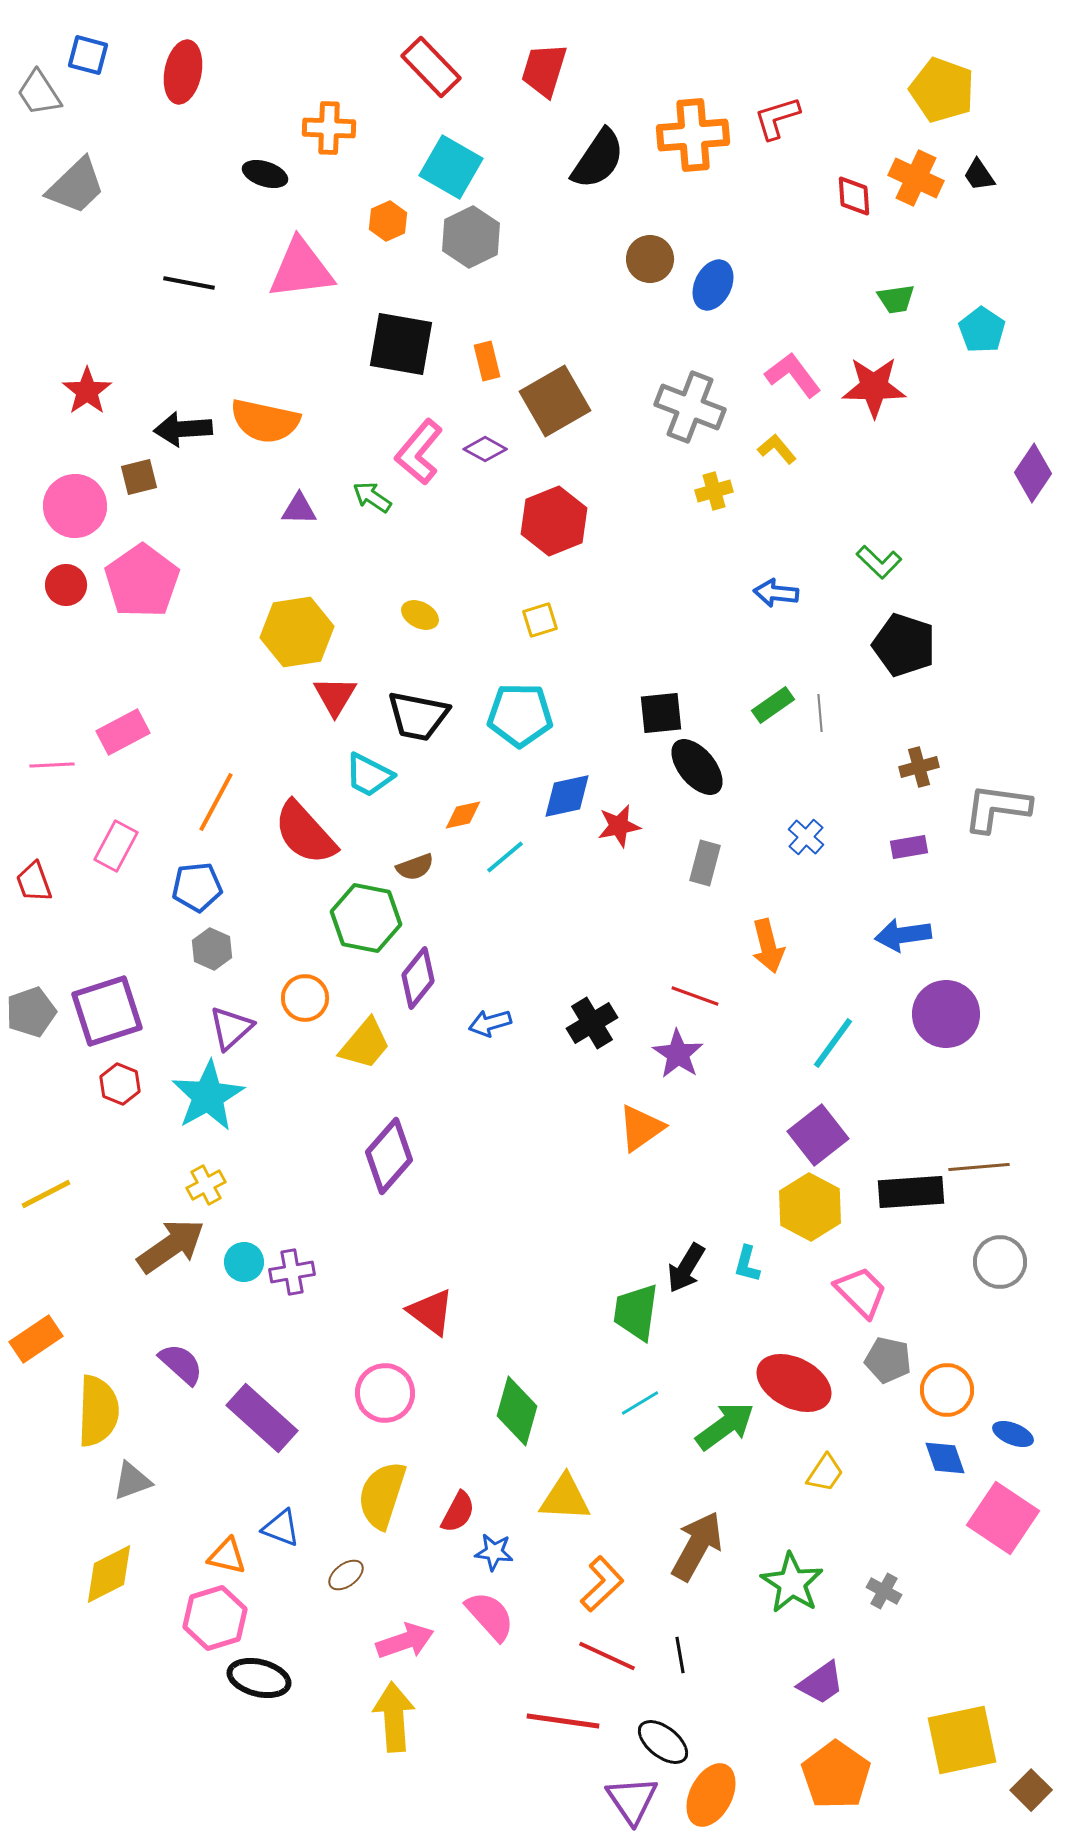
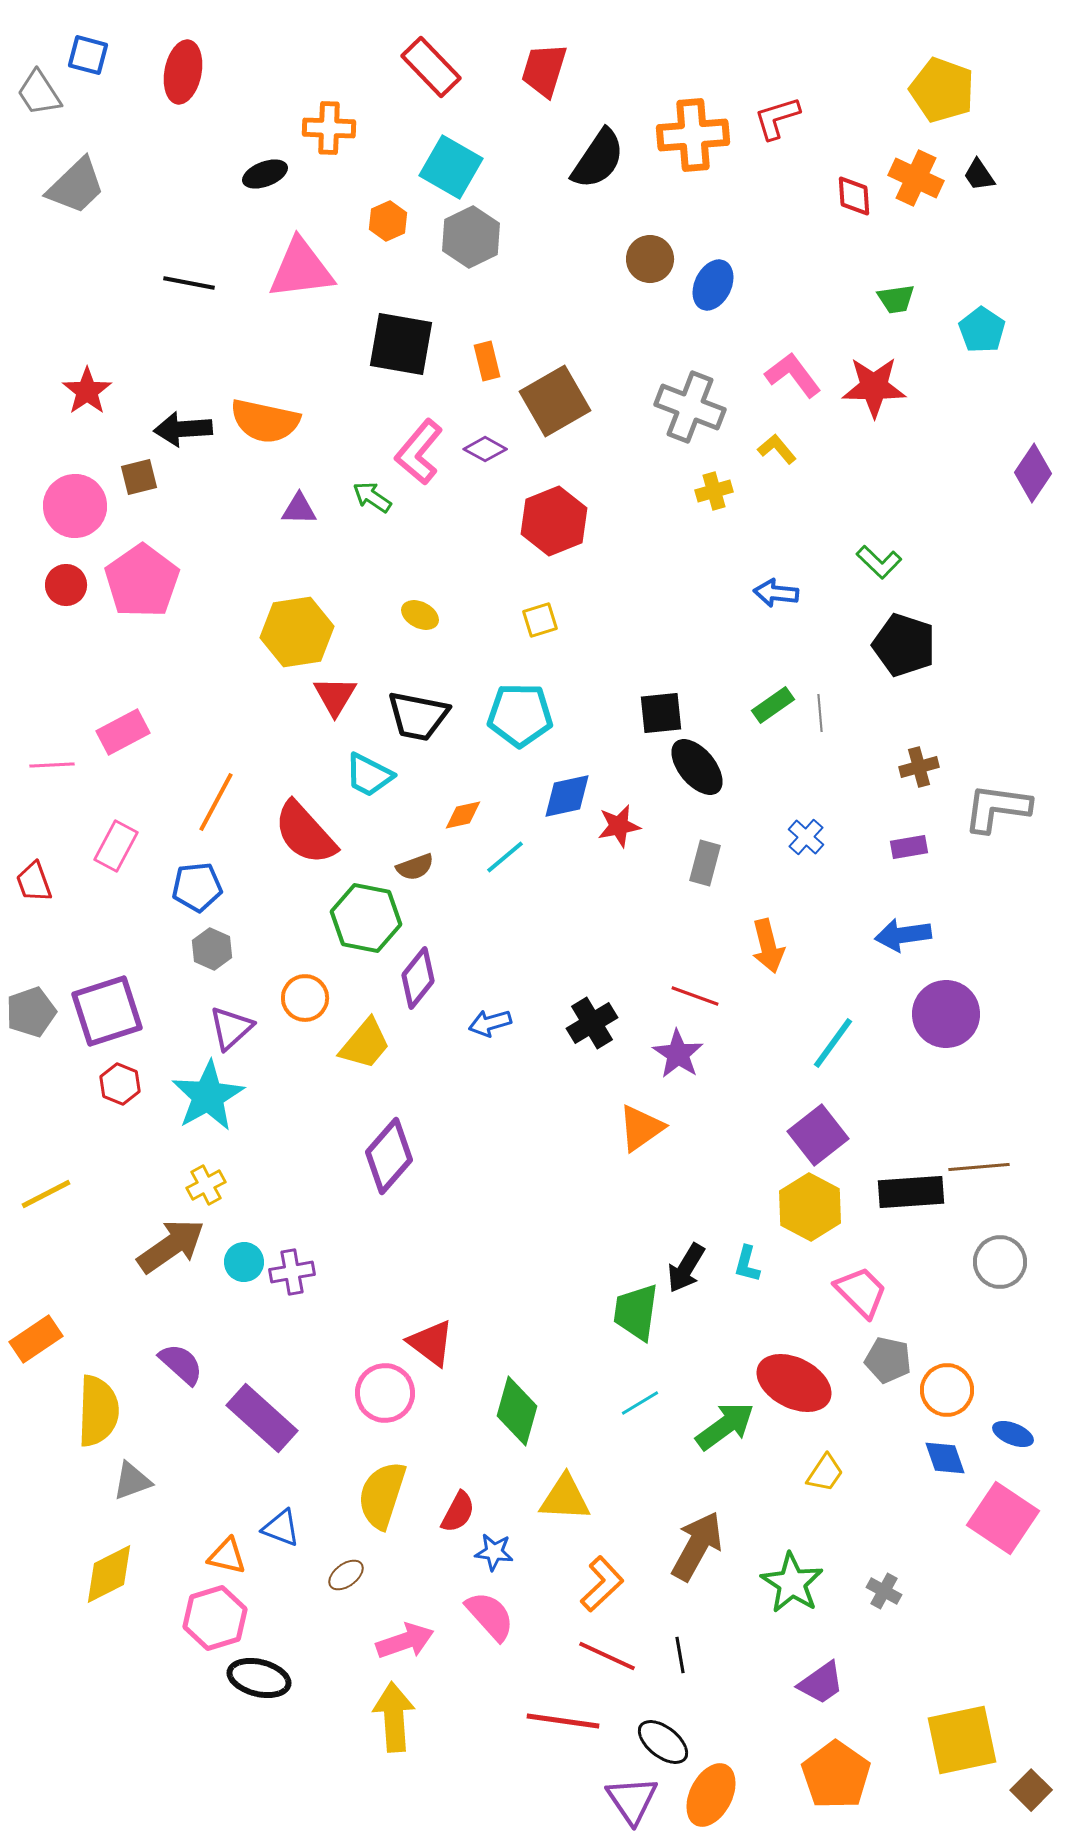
black ellipse at (265, 174): rotated 39 degrees counterclockwise
red triangle at (431, 1312): moved 31 px down
